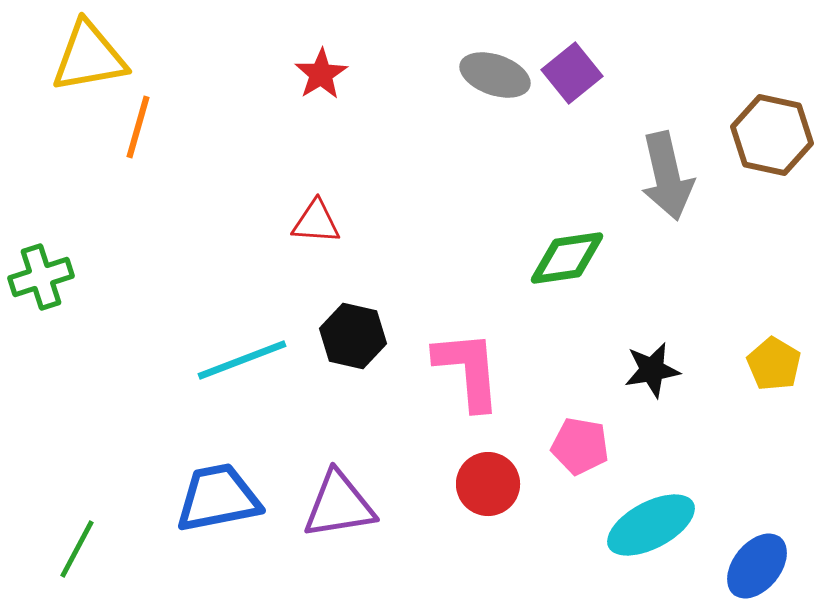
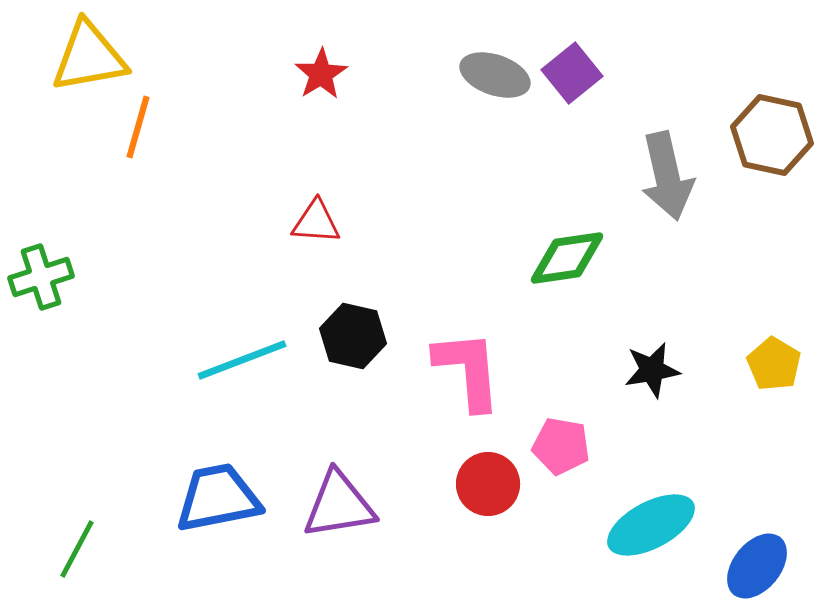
pink pentagon: moved 19 px left
